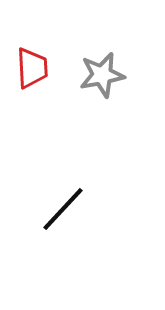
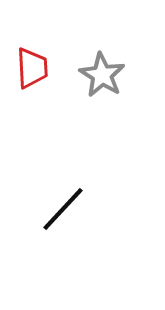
gray star: rotated 30 degrees counterclockwise
